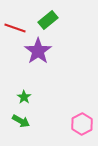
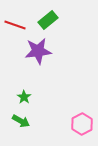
red line: moved 3 px up
purple star: rotated 28 degrees clockwise
